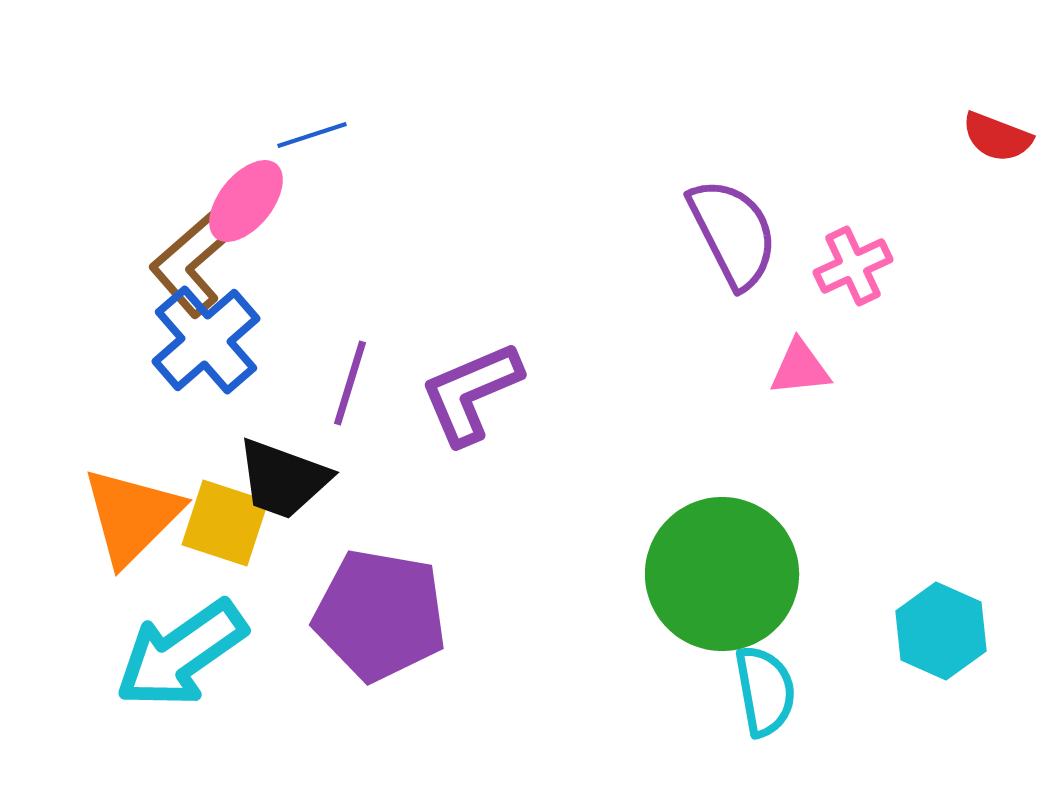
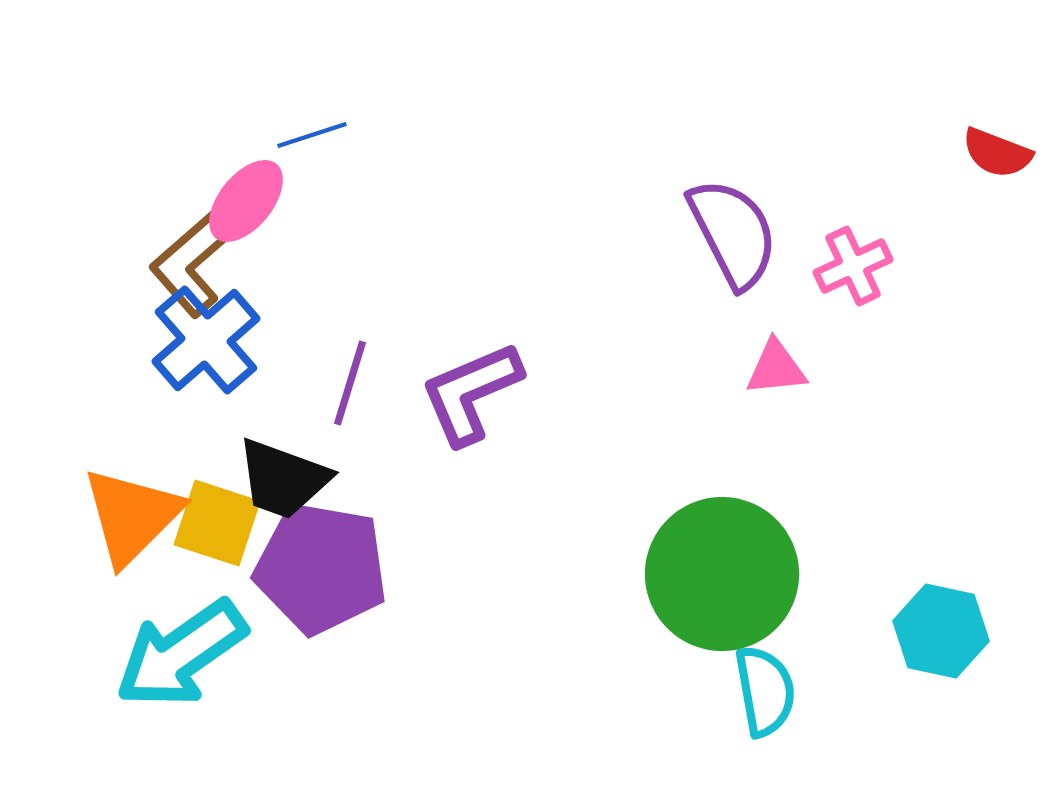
red semicircle: moved 16 px down
pink triangle: moved 24 px left
yellow square: moved 8 px left
purple pentagon: moved 59 px left, 47 px up
cyan hexagon: rotated 12 degrees counterclockwise
